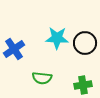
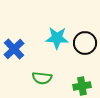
blue cross: rotated 10 degrees counterclockwise
green cross: moved 1 px left, 1 px down
